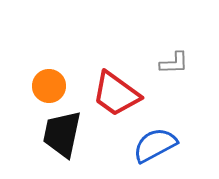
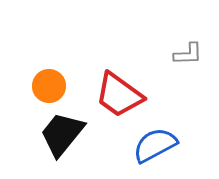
gray L-shape: moved 14 px right, 9 px up
red trapezoid: moved 3 px right, 1 px down
black trapezoid: rotated 27 degrees clockwise
